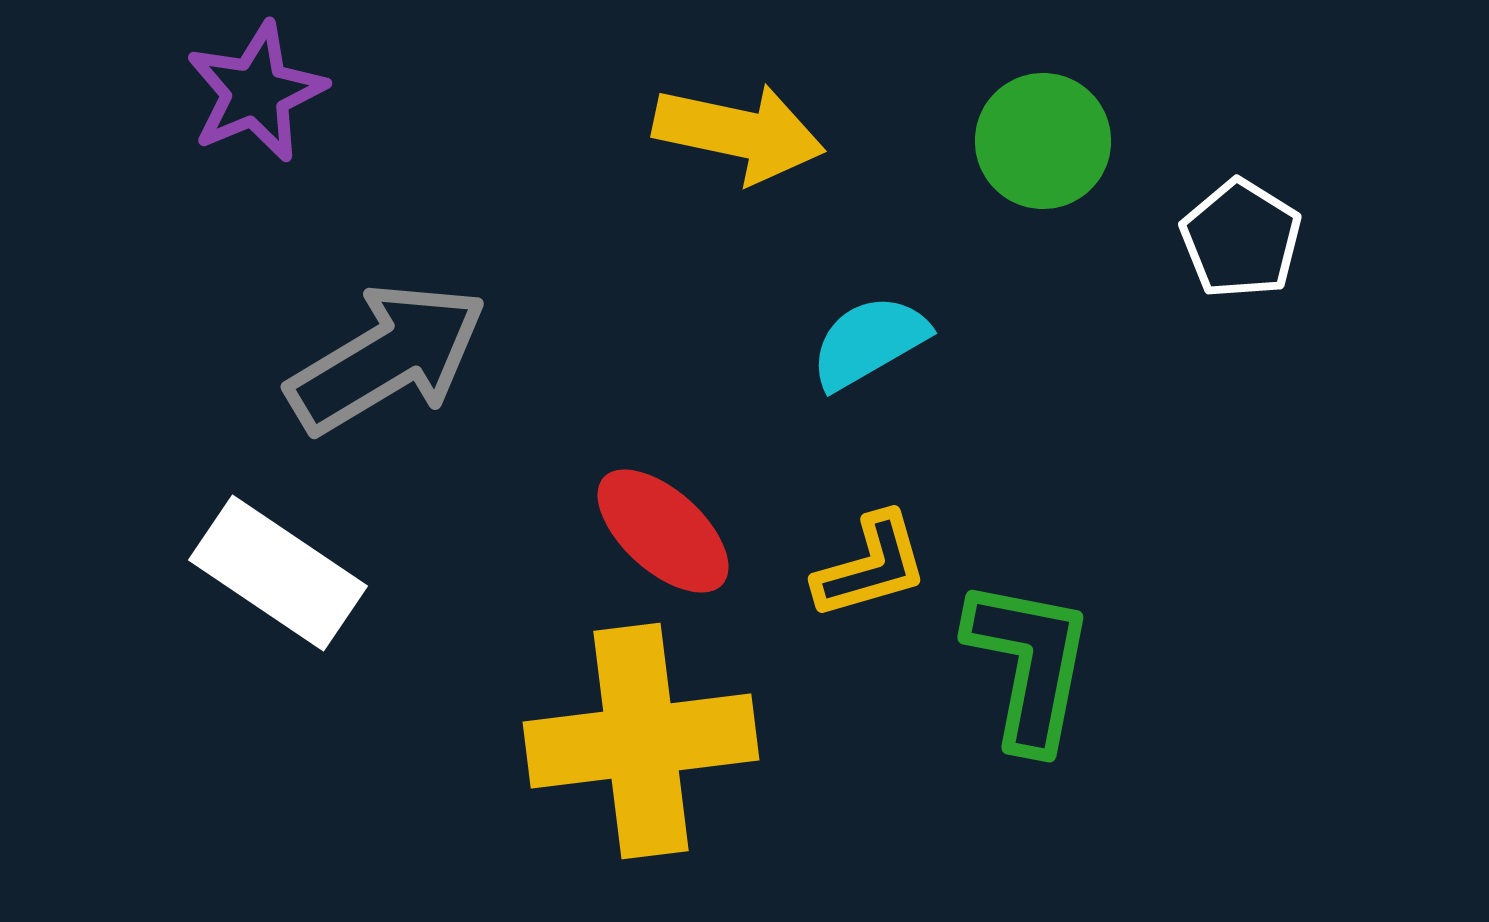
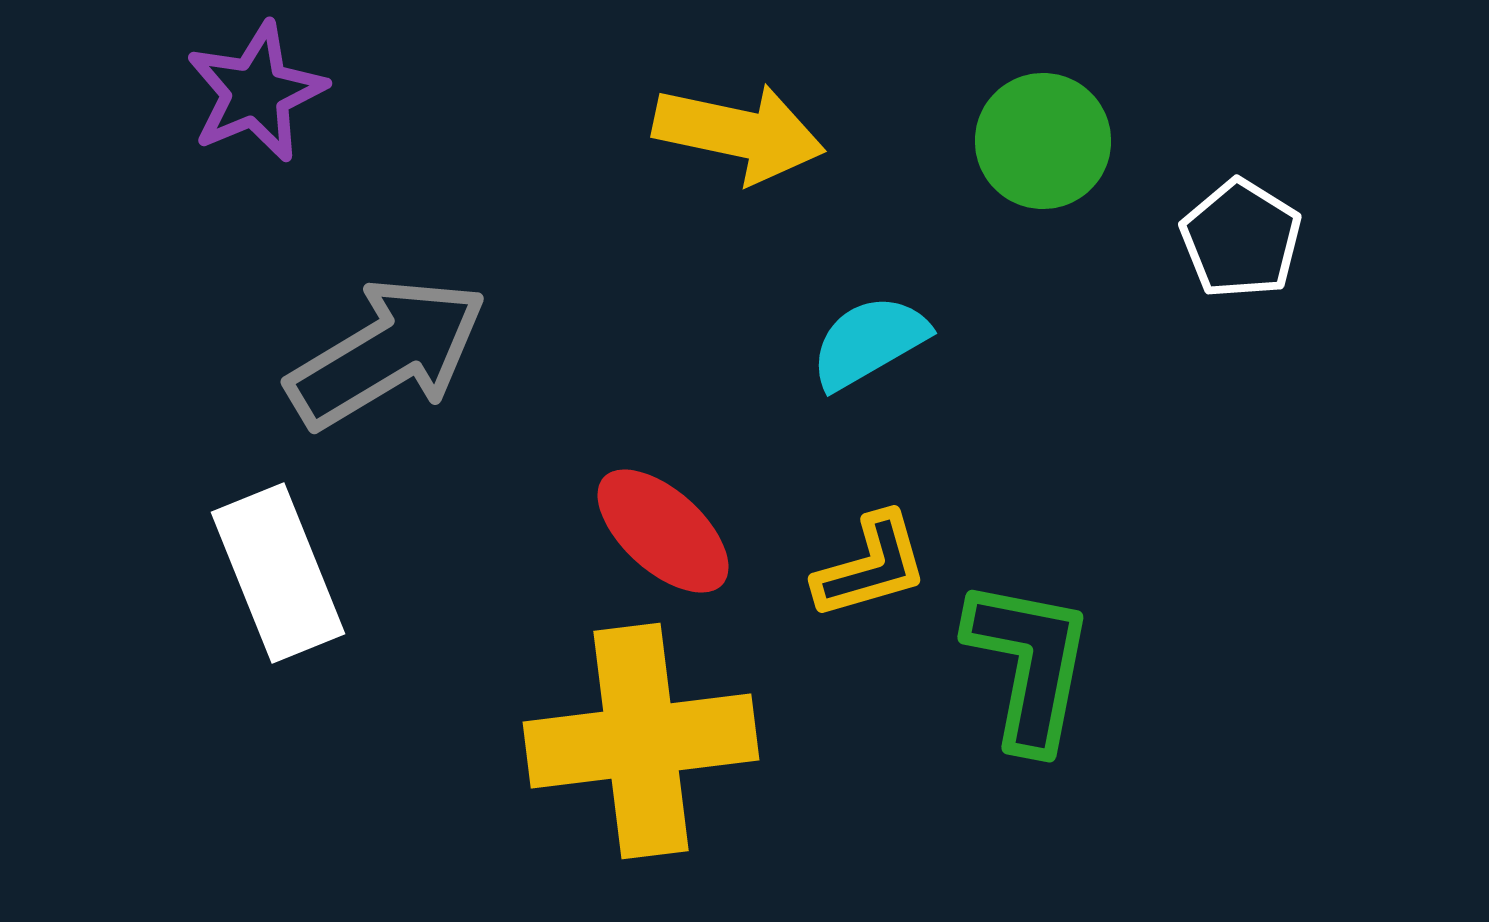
gray arrow: moved 5 px up
white rectangle: rotated 34 degrees clockwise
